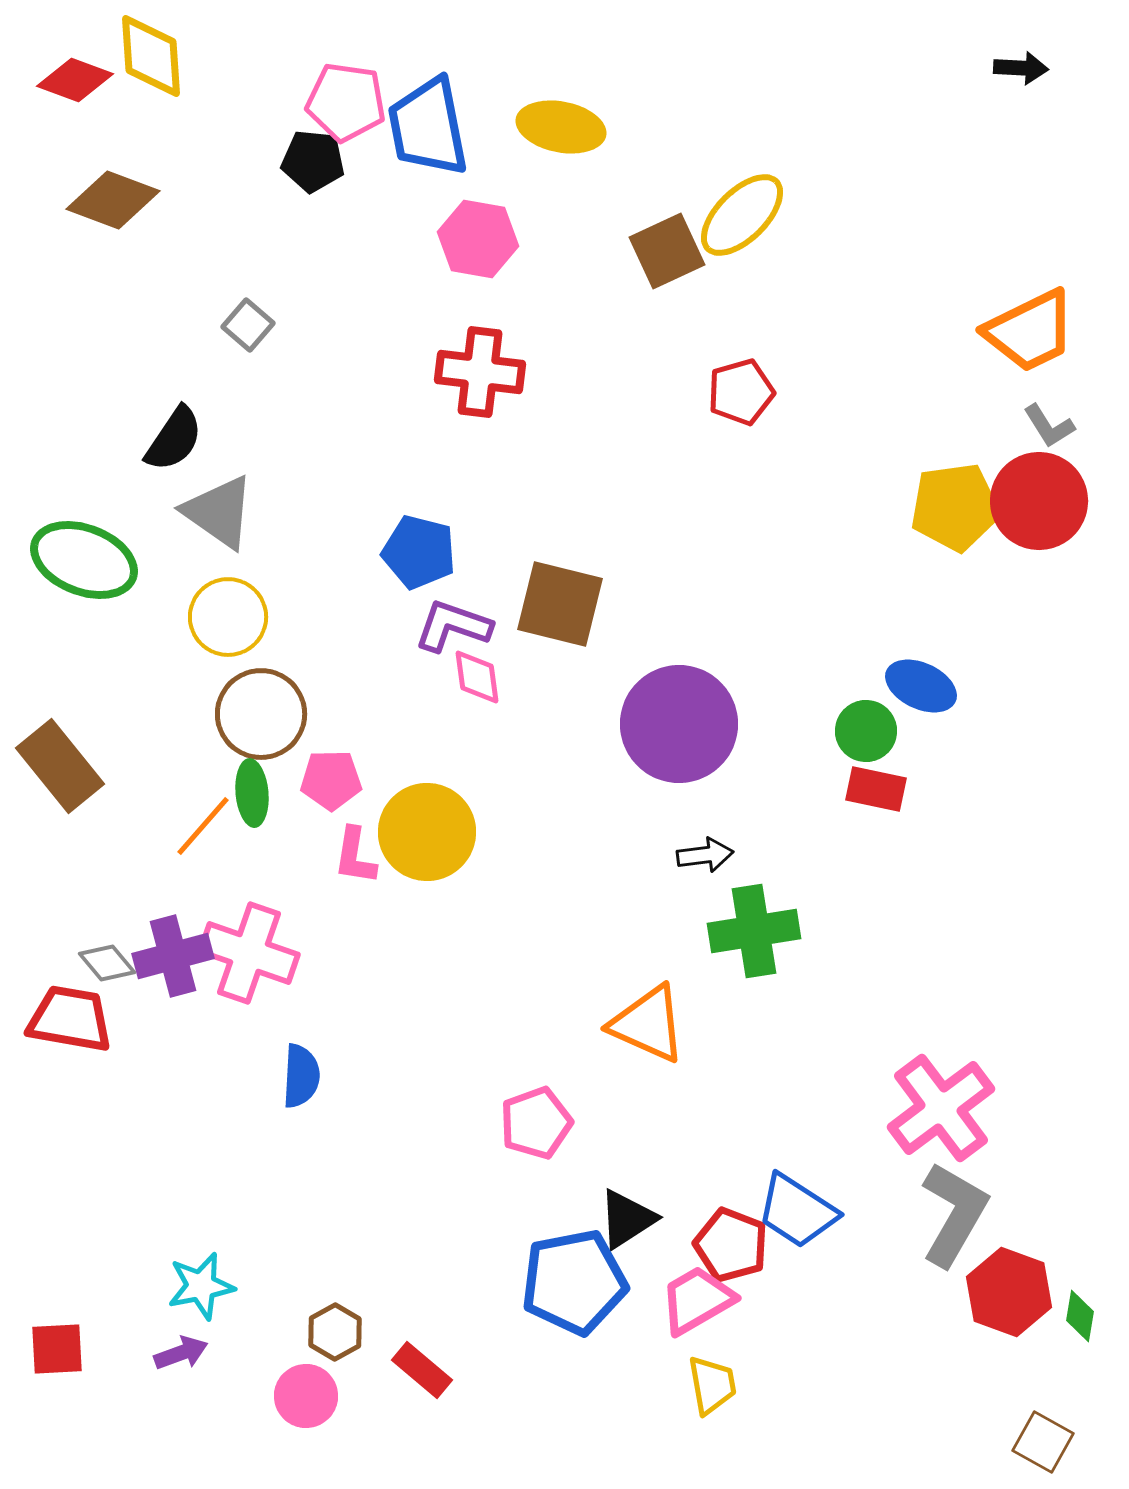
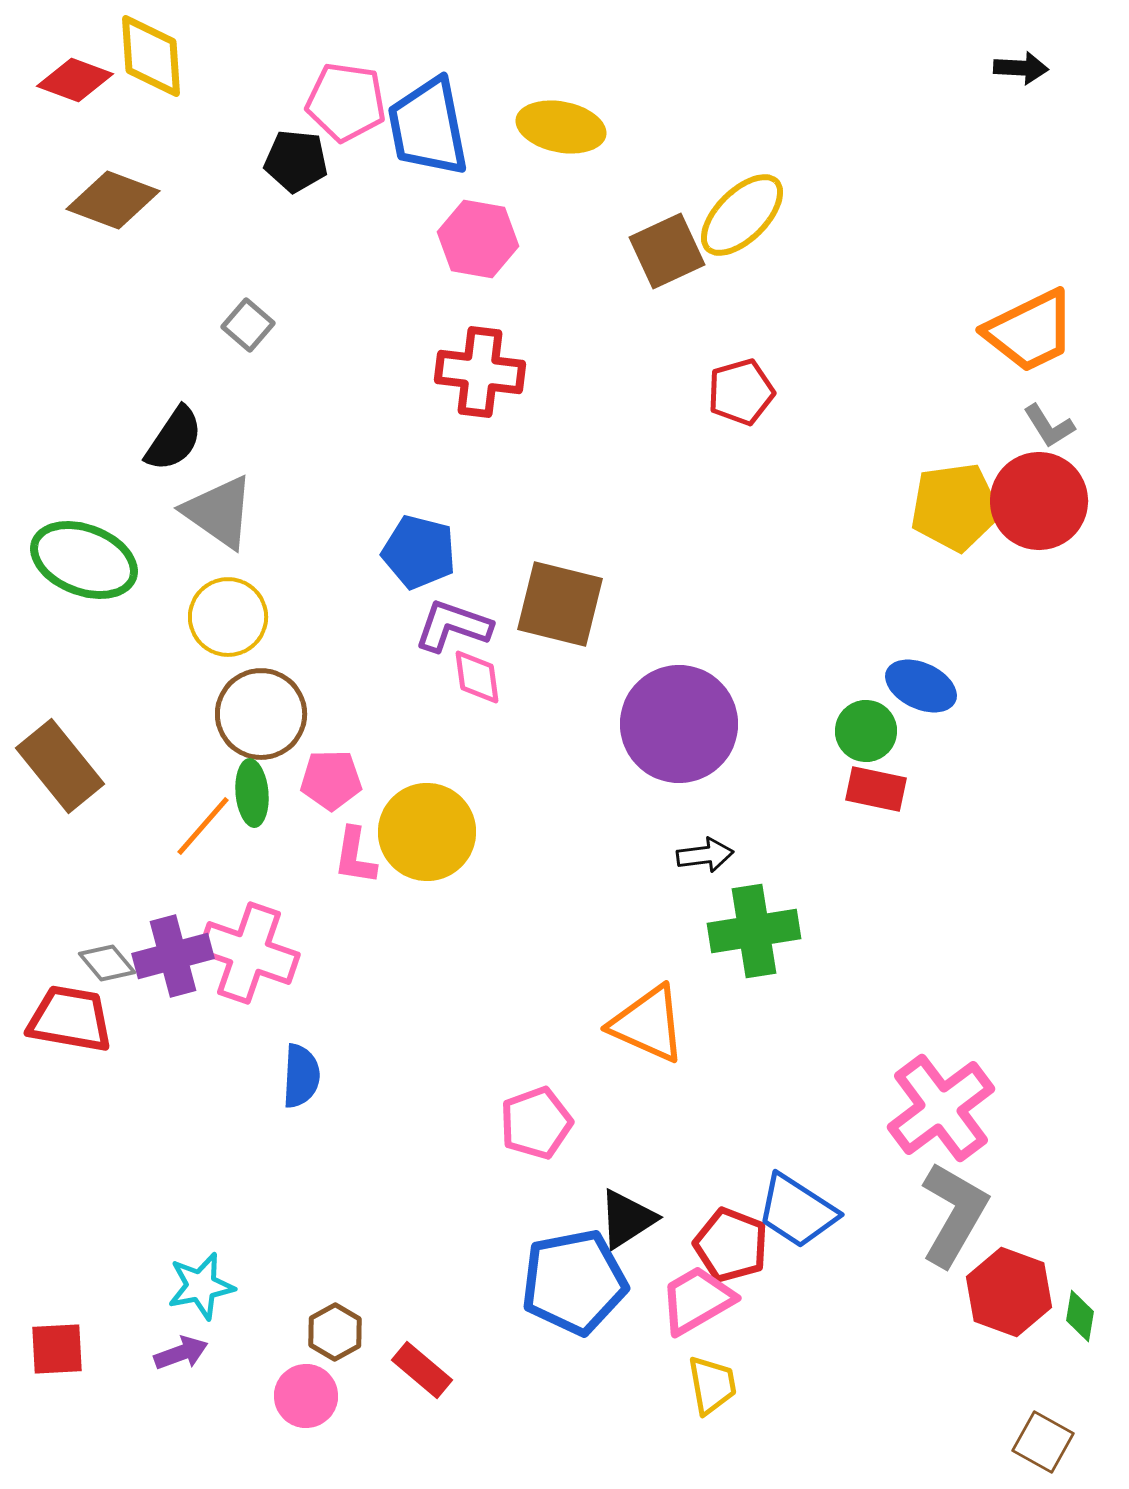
black pentagon at (313, 161): moved 17 px left
